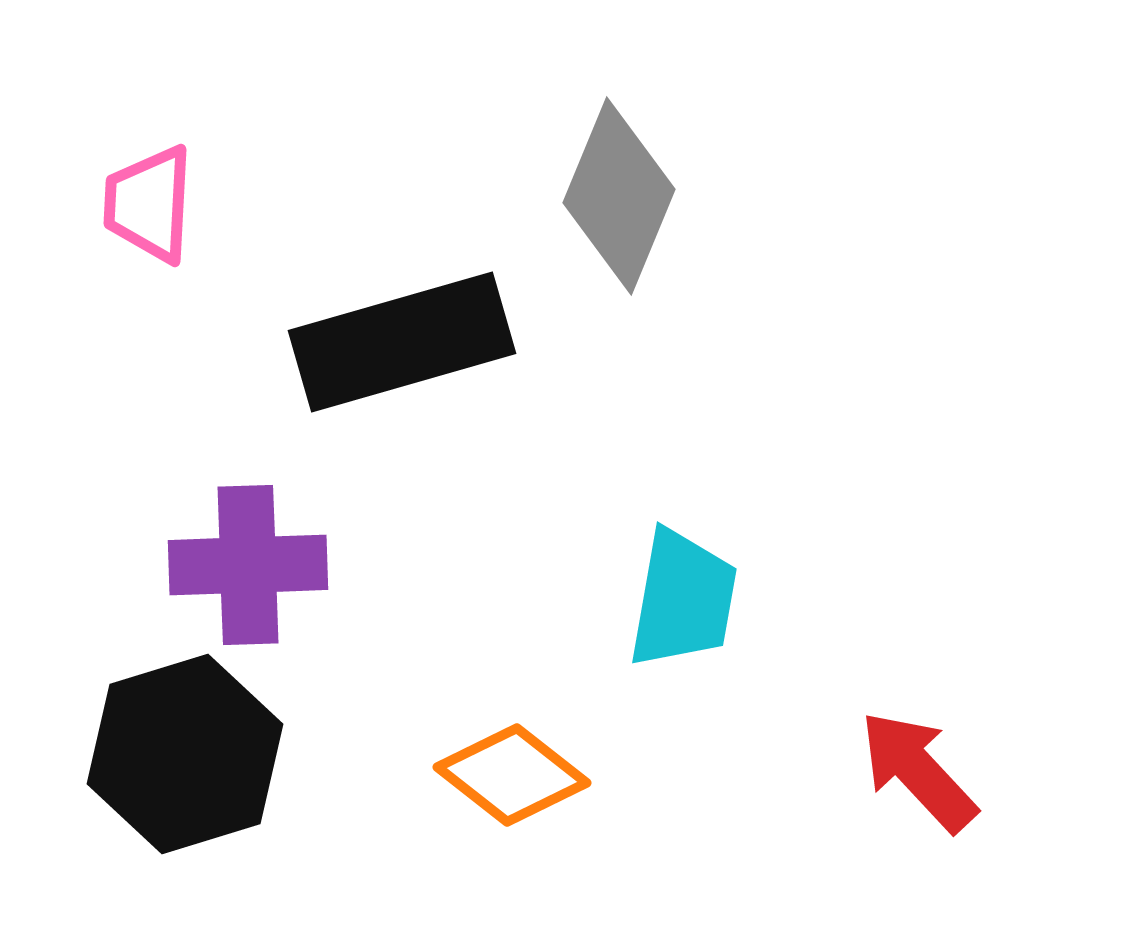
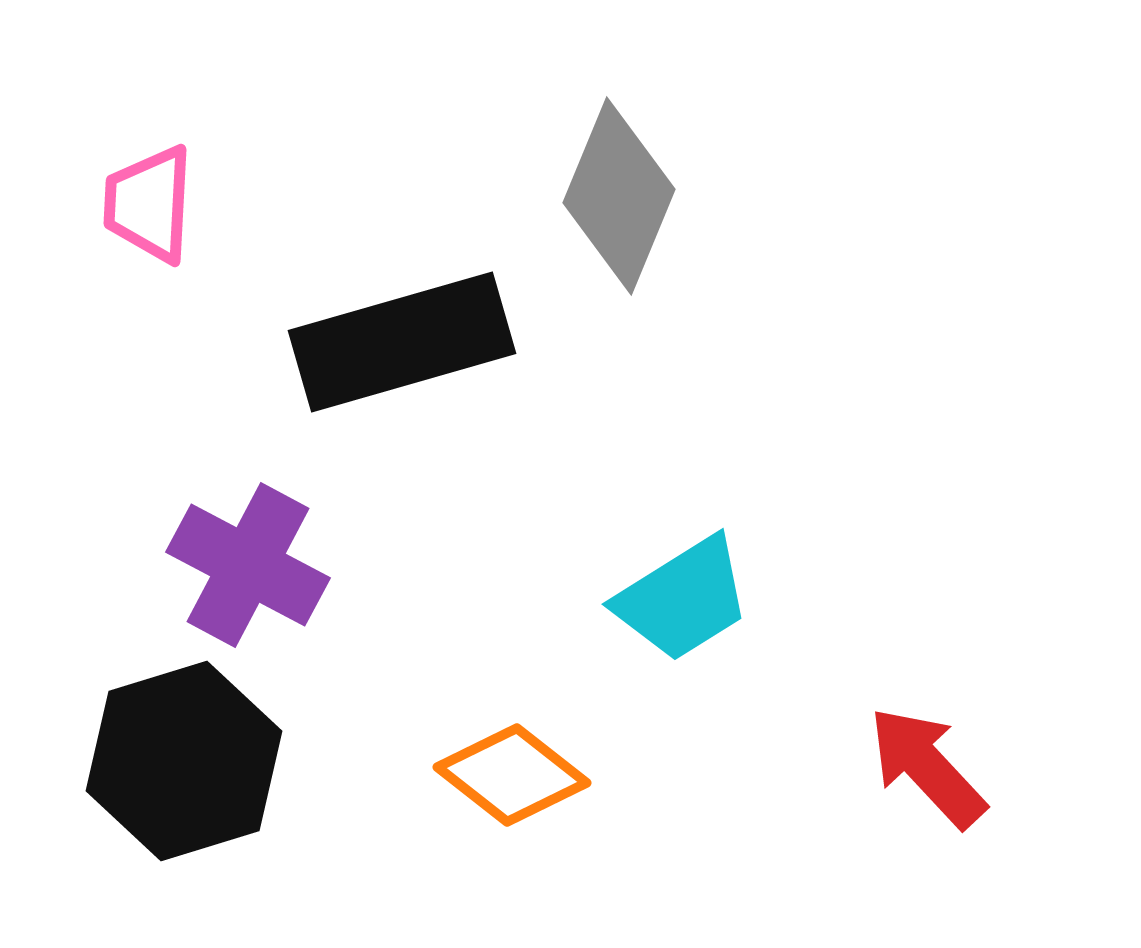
purple cross: rotated 30 degrees clockwise
cyan trapezoid: rotated 48 degrees clockwise
black hexagon: moved 1 px left, 7 px down
red arrow: moved 9 px right, 4 px up
